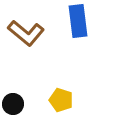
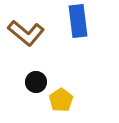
yellow pentagon: rotated 20 degrees clockwise
black circle: moved 23 px right, 22 px up
